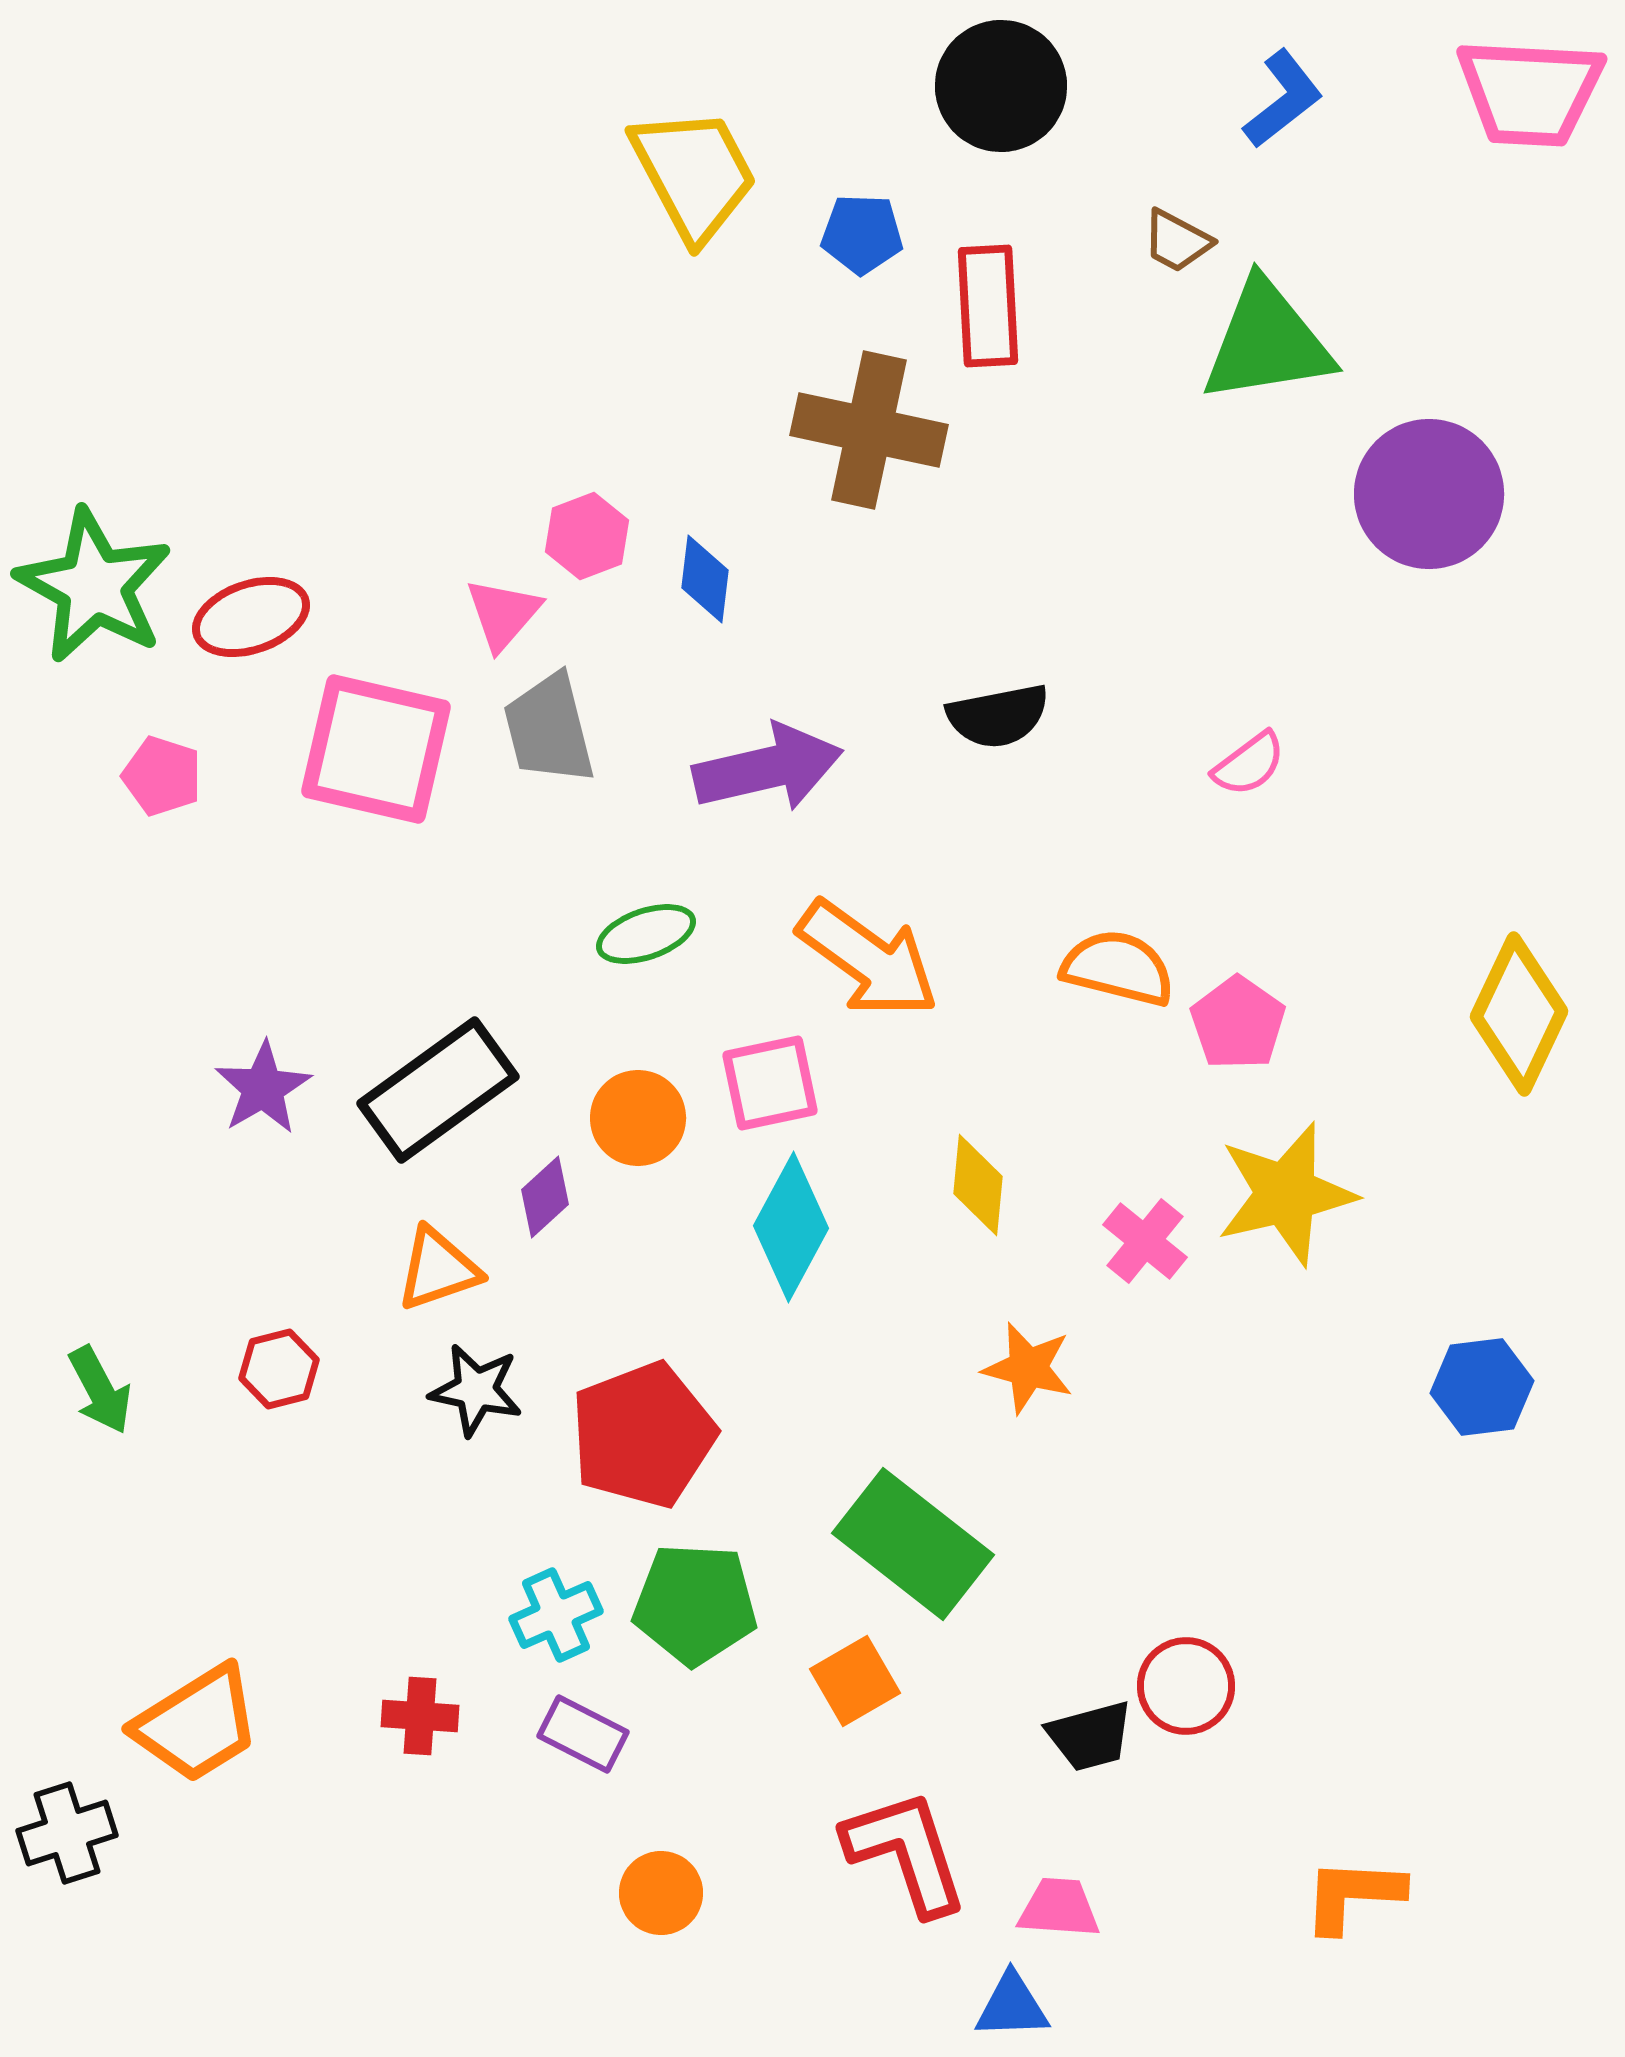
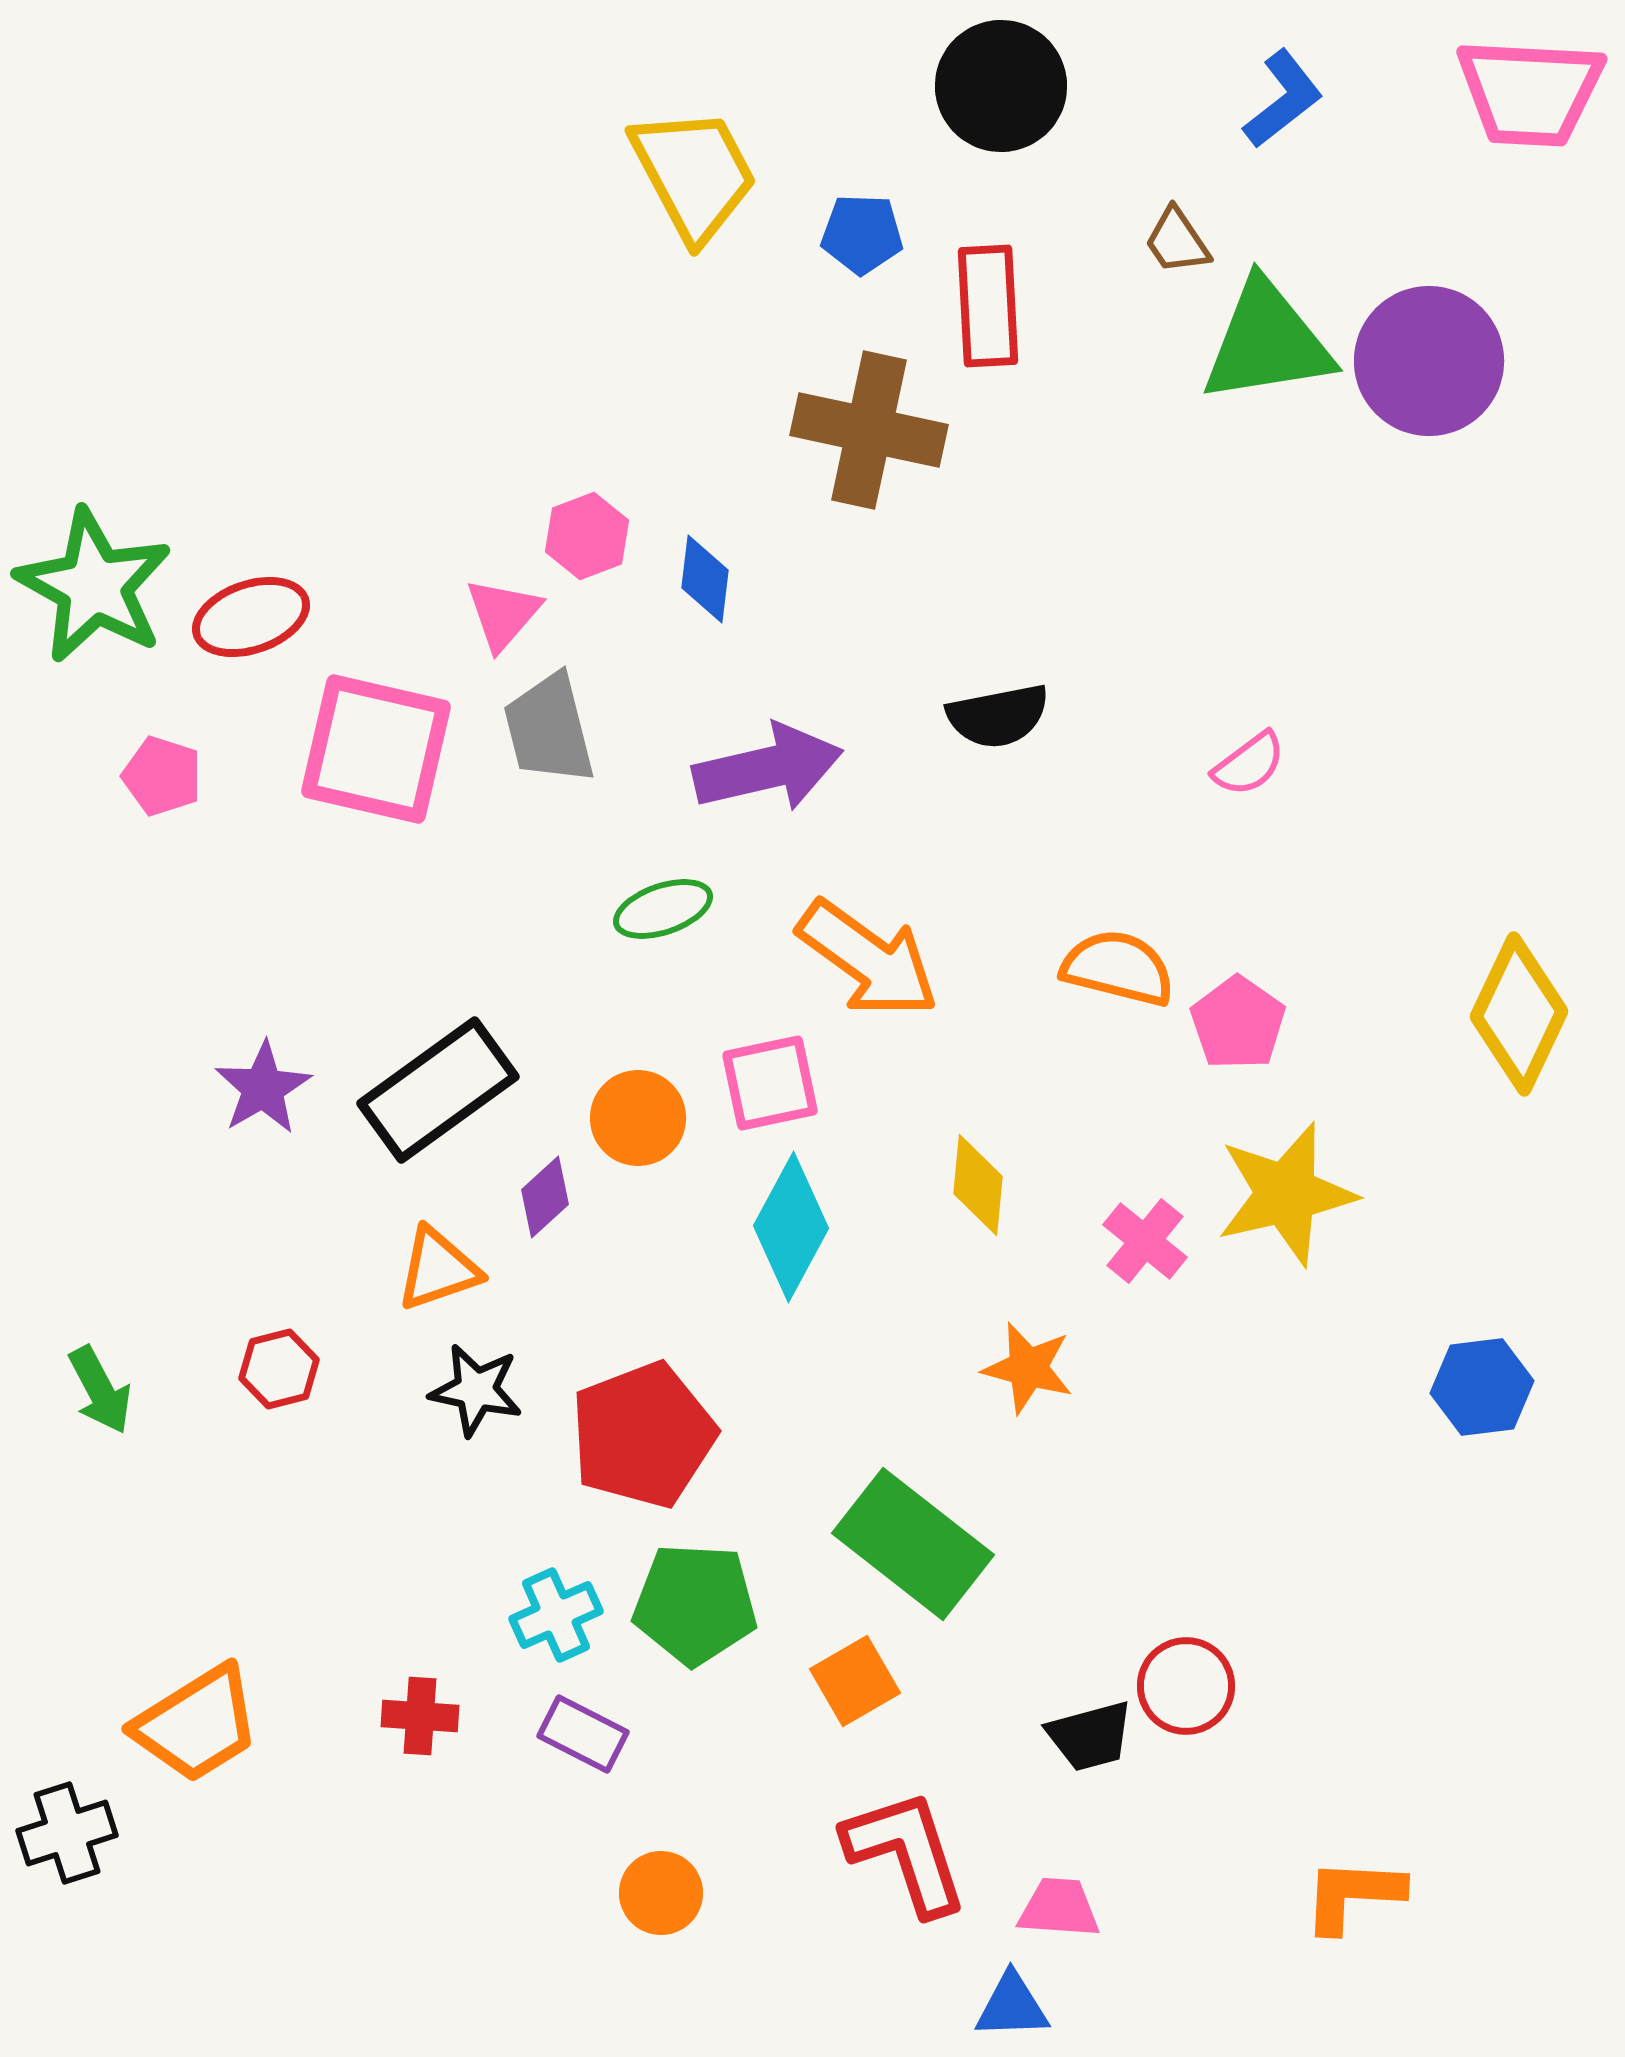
brown trapezoid at (1177, 241): rotated 28 degrees clockwise
purple circle at (1429, 494): moved 133 px up
green ellipse at (646, 934): moved 17 px right, 25 px up
